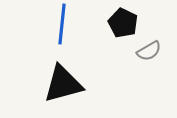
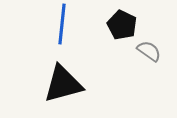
black pentagon: moved 1 px left, 2 px down
gray semicircle: rotated 115 degrees counterclockwise
